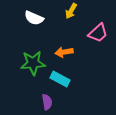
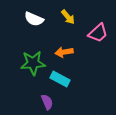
yellow arrow: moved 3 px left, 6 px down; rotated 70 degrees counterclockwise
white semicircle: moved 1 px down
purple semicircle: rotated 14 degrees counterclockwise
